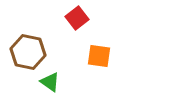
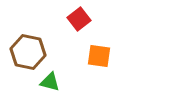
red square: moved 2 px right, 1 px down
green triangle: rotated 20 degrees counterclockwise
